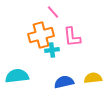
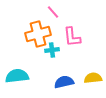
orange cross: moved 3 px left, 1 px up
